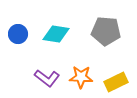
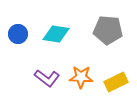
gray pentagon: moved 2 px right, 1 px up
